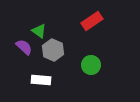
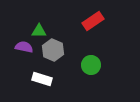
red rectangle: moved 1 px right
green triangle: rotated 35 degrees counterclockwise
purple semicircle: rotated 30 degrees counterclockwise
white rectangle: moved 1 px right, 1 px up; rotated 12 degrees clockwise
